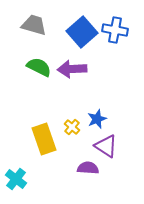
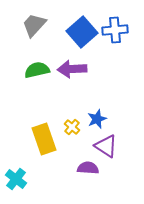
gray trapezoid: rotated 64 degrees counterclockwise
blue cross: rotated 15 degrees counterclockwise
green semicircle: moved 2 px left, 3 px down; rotated 40 degrees counterclockwise
